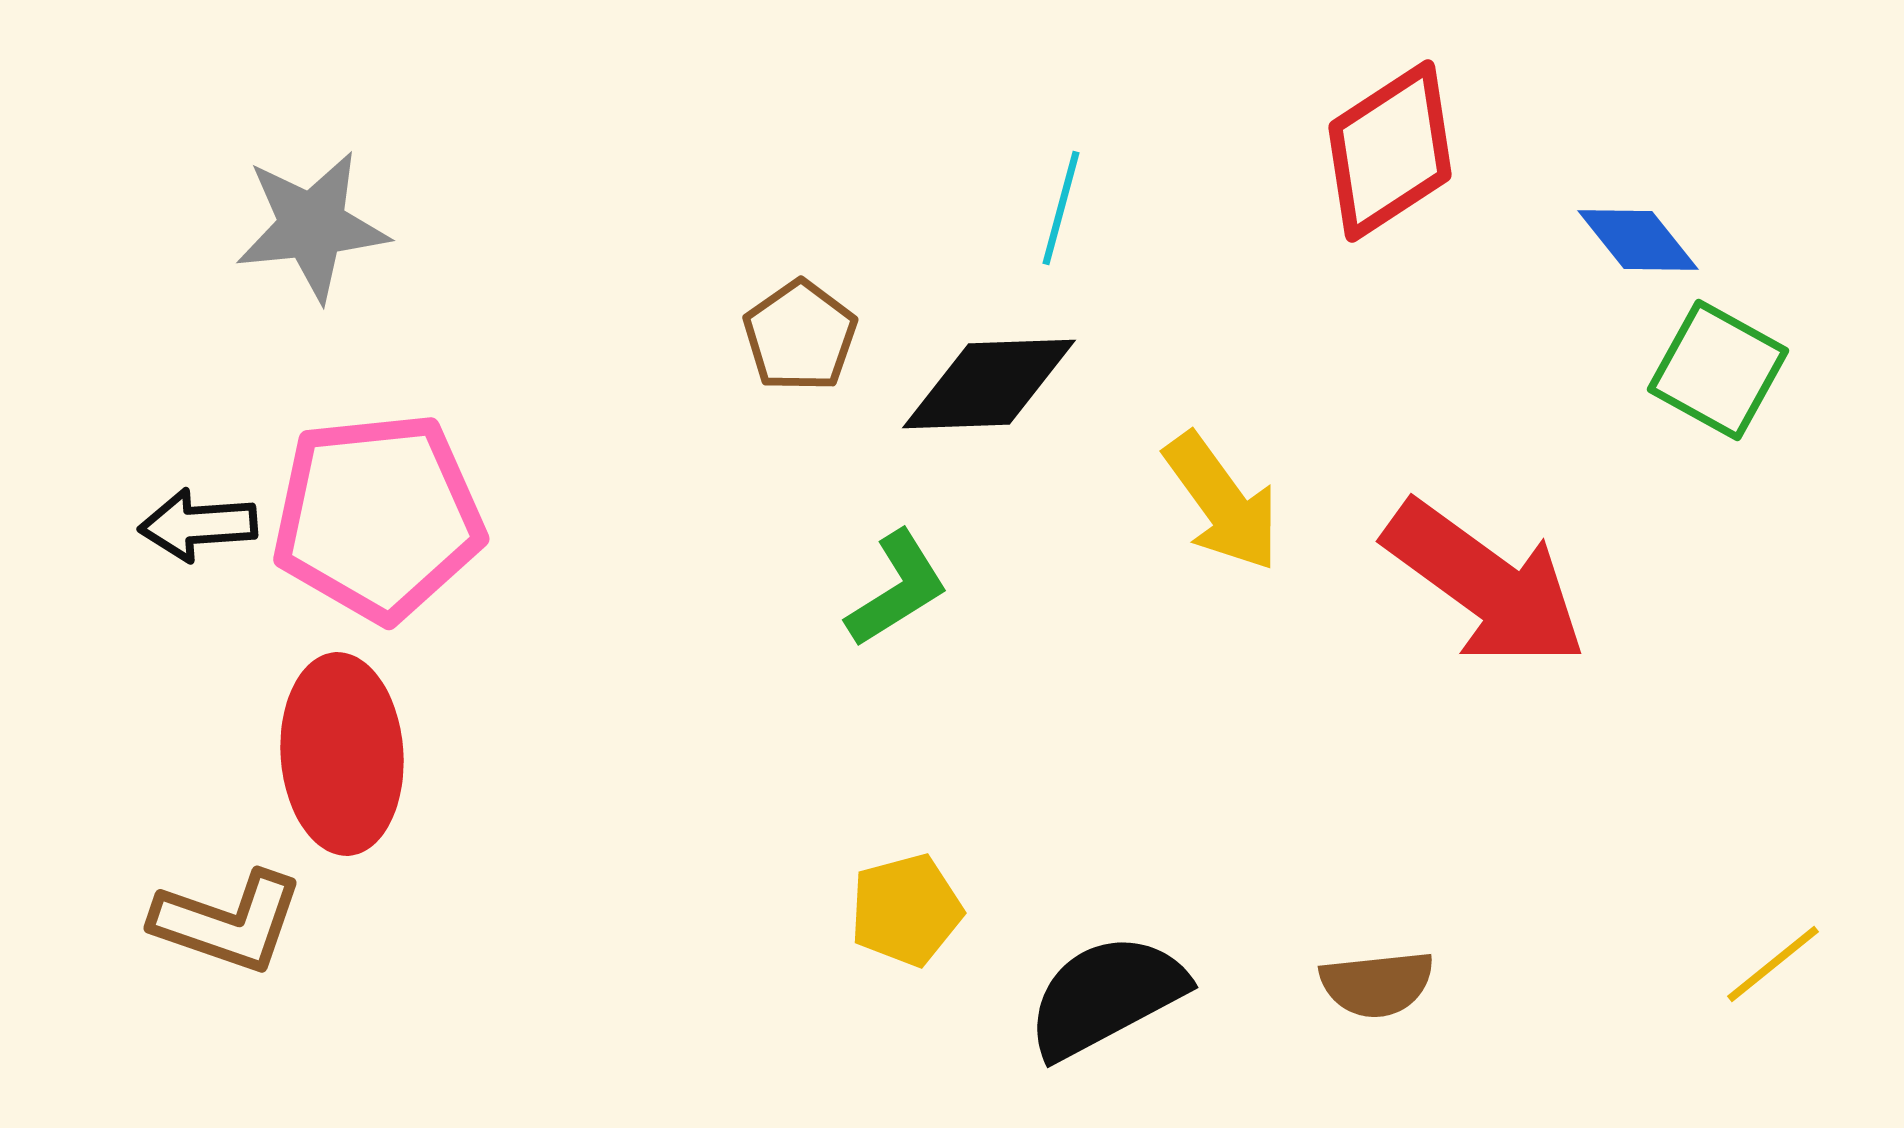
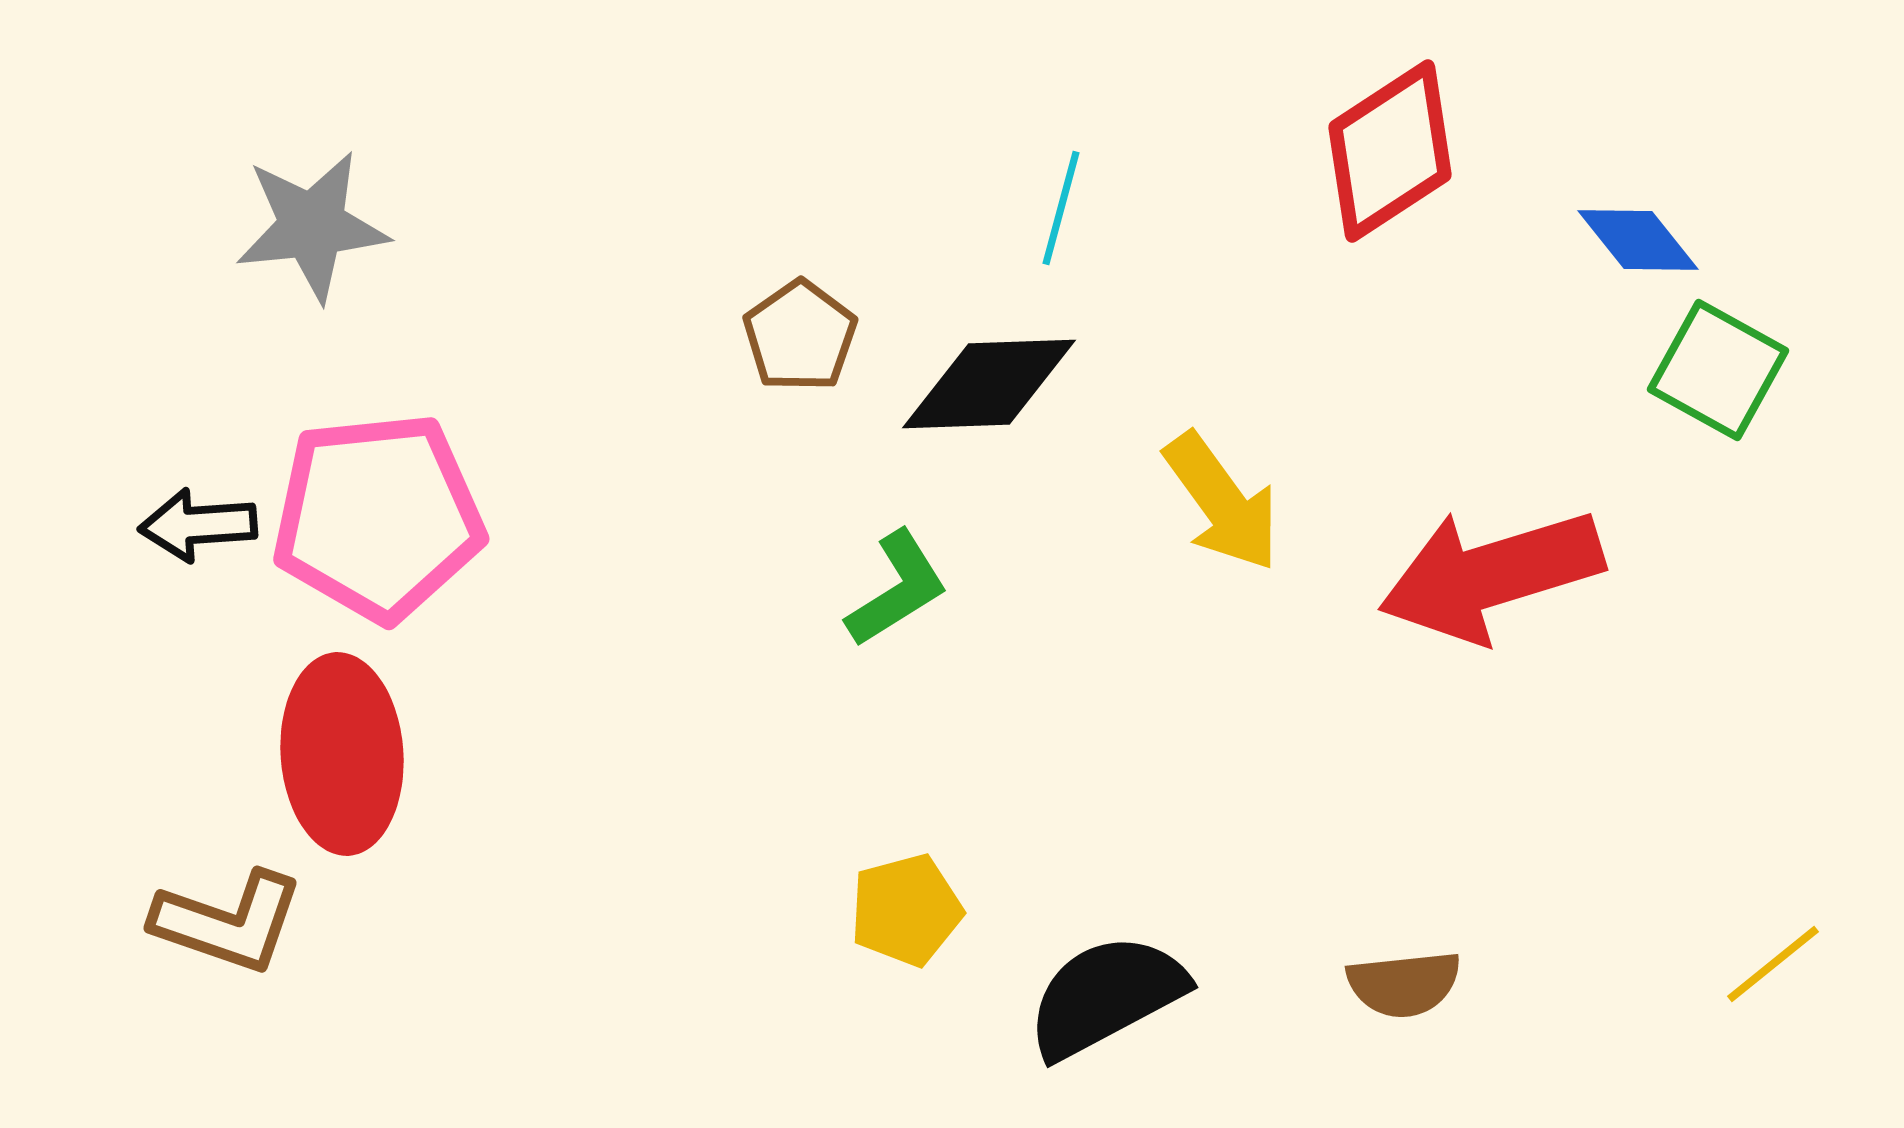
red arrow: moved 6 px right, 9 px up; rotated 127 degrees clockwise
brown semicircle: moved 27 px right
